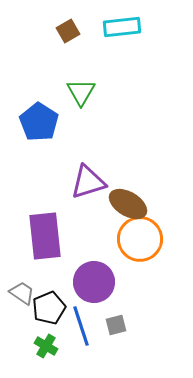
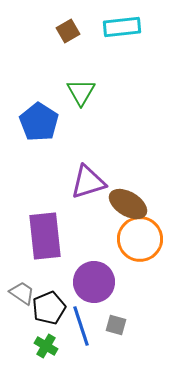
gray square: rotated 30 degrees clockwise
